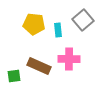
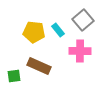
yellow pentagon: moved 8 px down
cyan rectangle: rotated 32 degrees counterclockwise
pink cross: moved 11 px right, 8 px up
